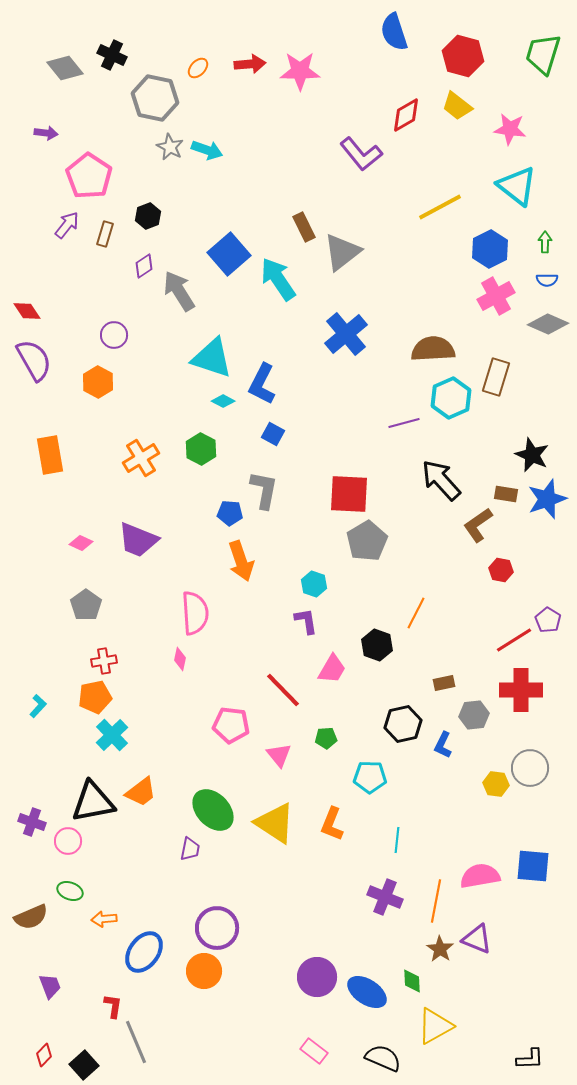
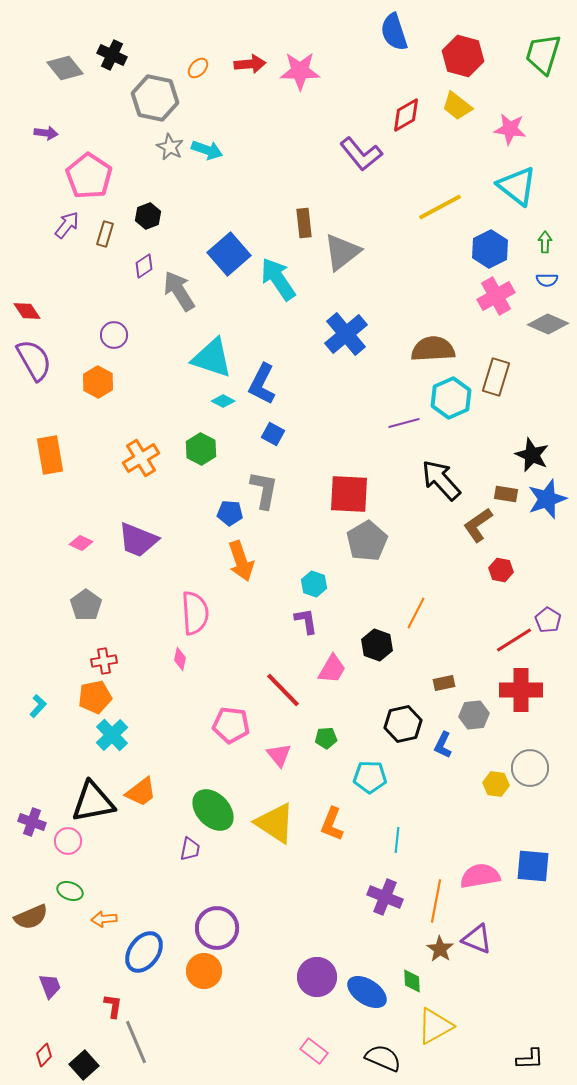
brown rectangle at (304, 227): moved 4 px up; rotated 20 degrees clockwise
